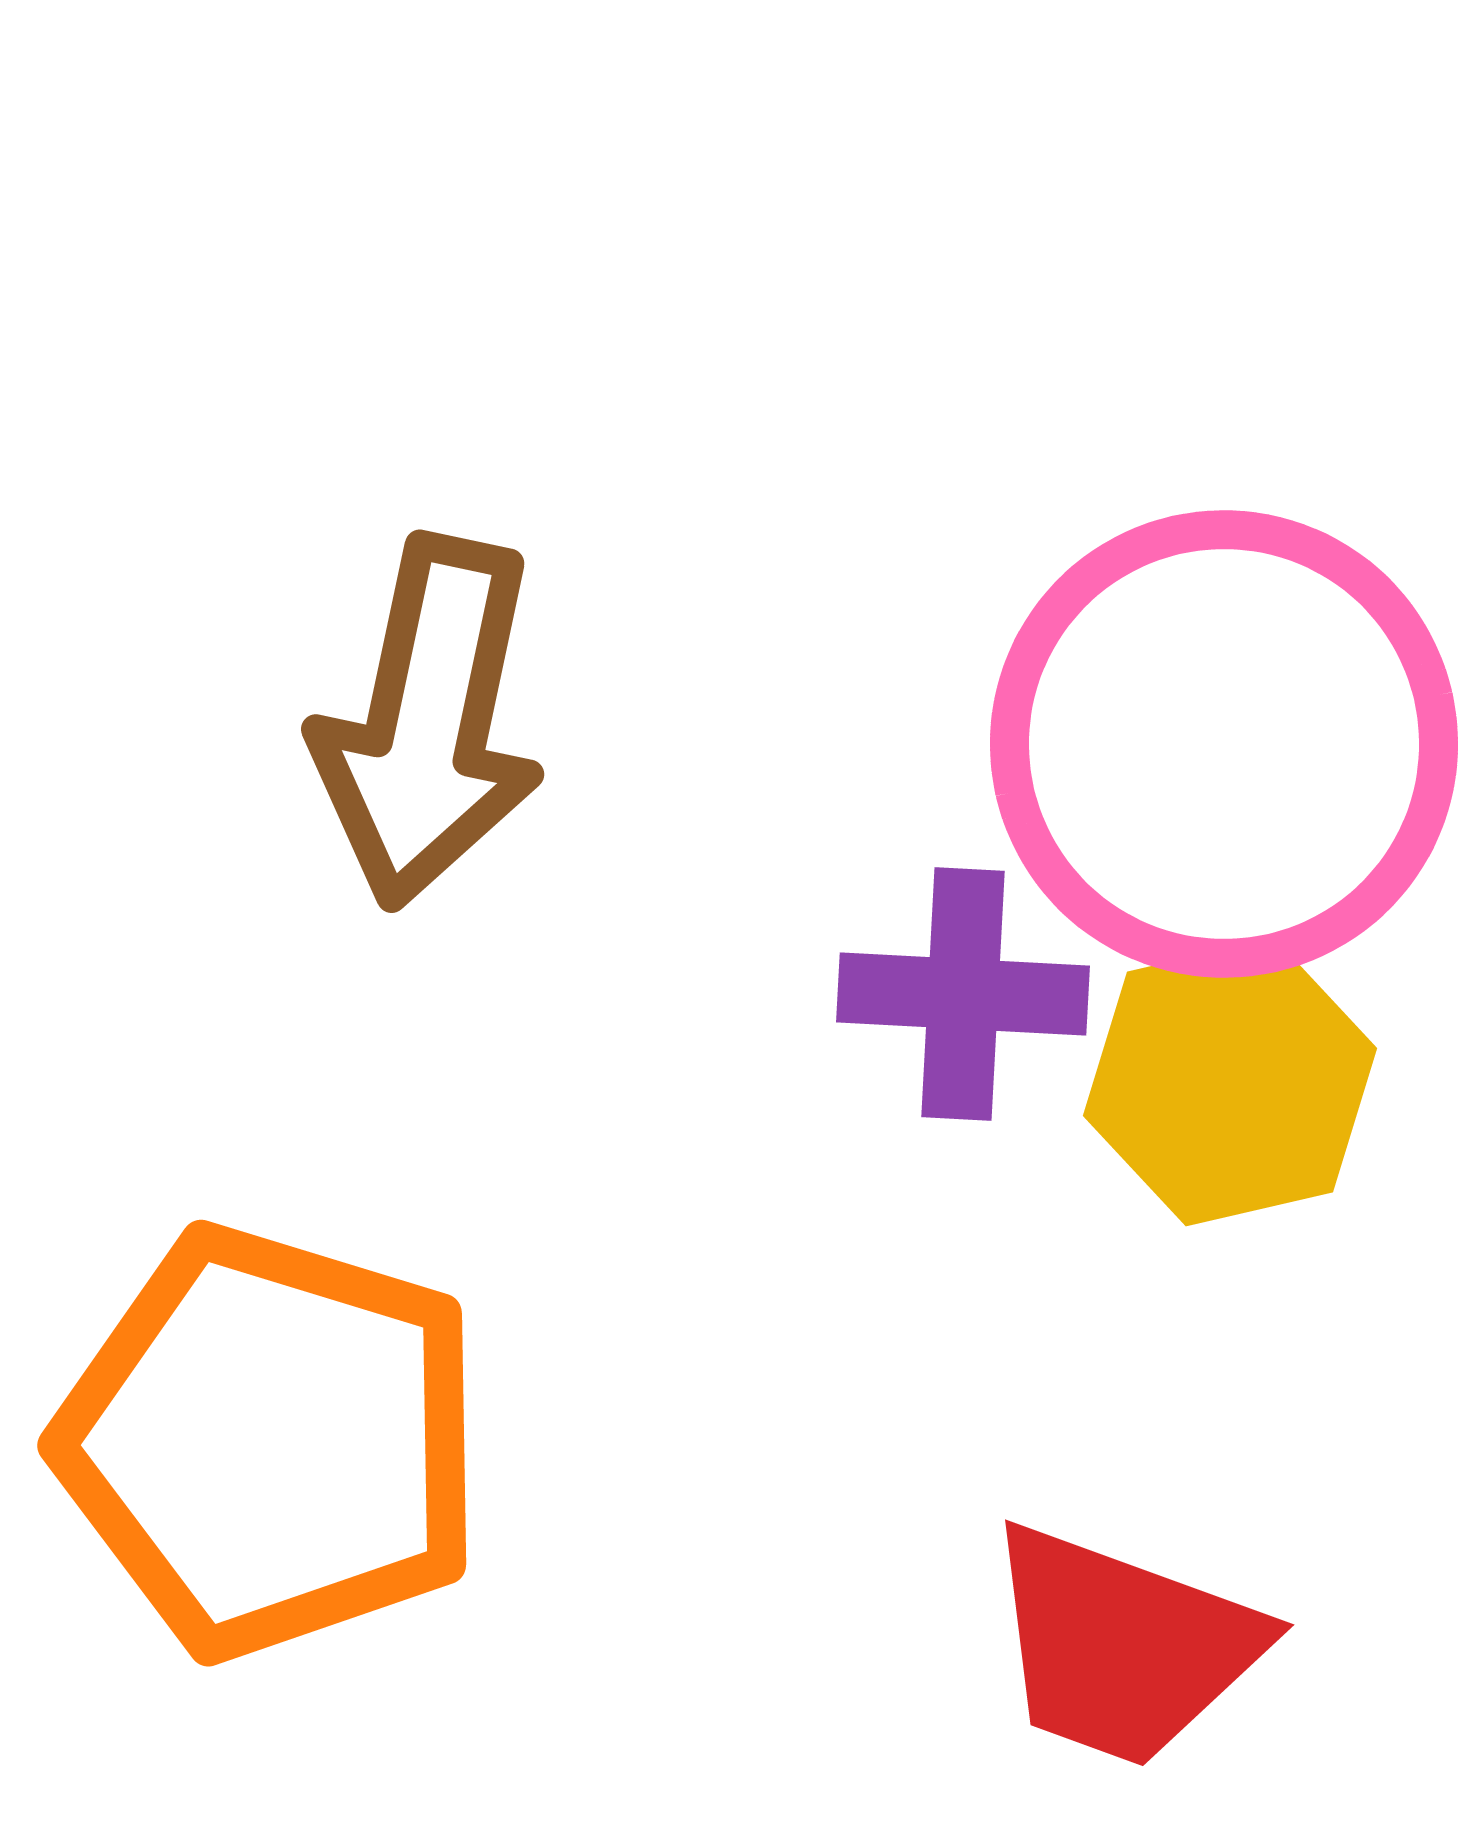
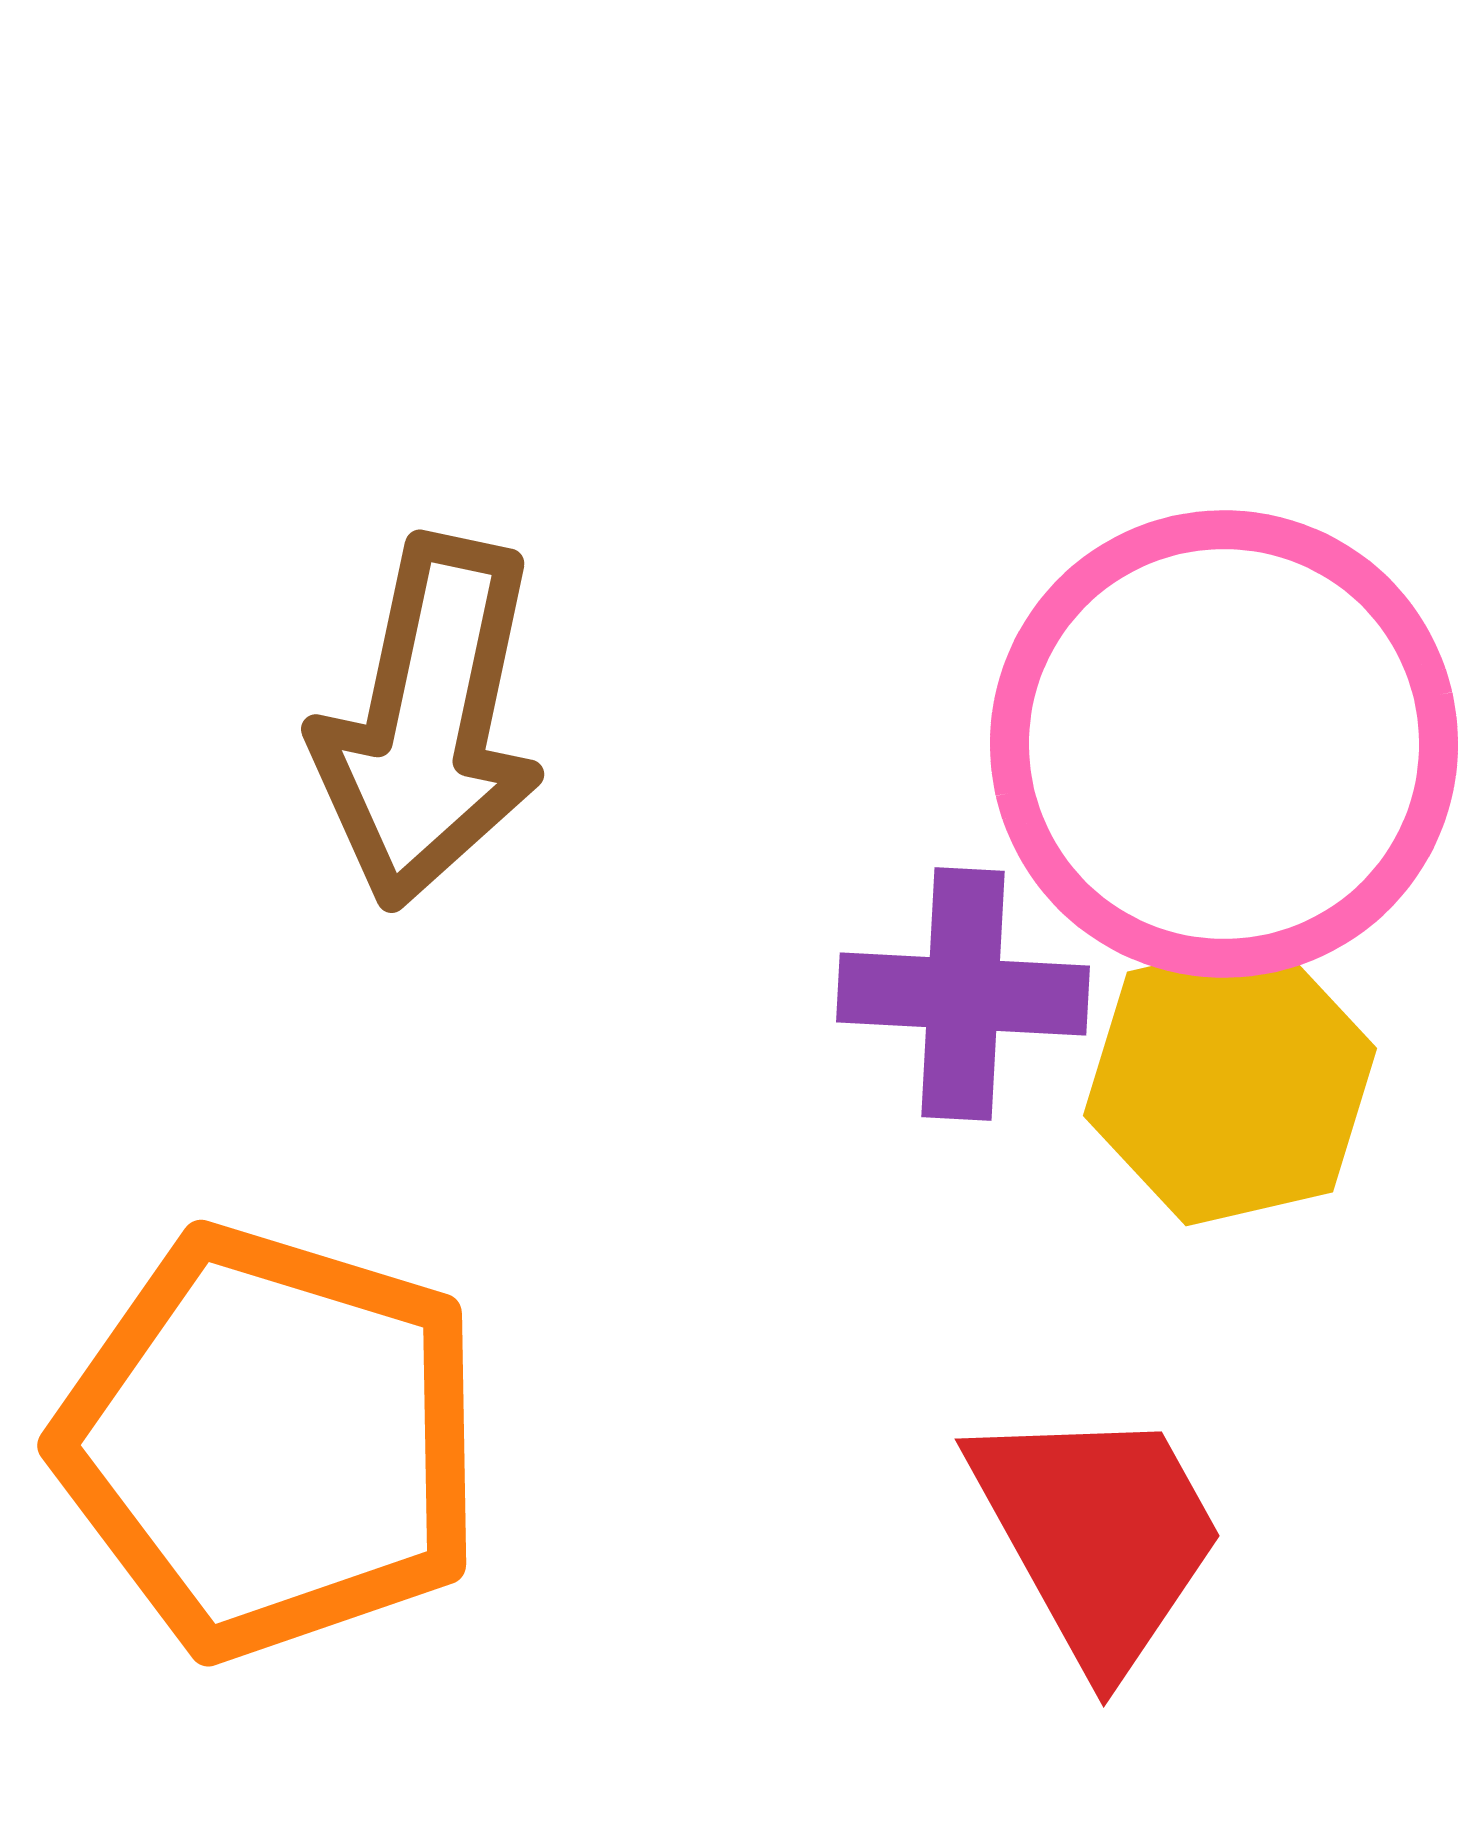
red trapezoid: moved 25 px left, 111 px up; rotated 139 degrees counterclockwise
